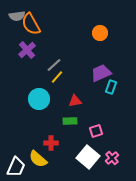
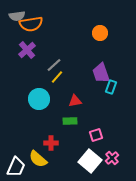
orange semicircle: rotated 70 degrees counterclockwise
purple trapezoid: rotated 85 degrees counterclockwise
pink square: moved 4 px down
white square: moved 2 px right, 4 px down
